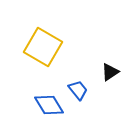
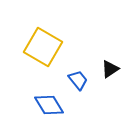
black triangle: moved 3 px up
blue trapezoid: moved 10 px up
